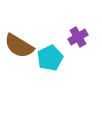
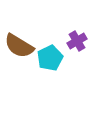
purple cross: moved 1 px left, 4 px down
